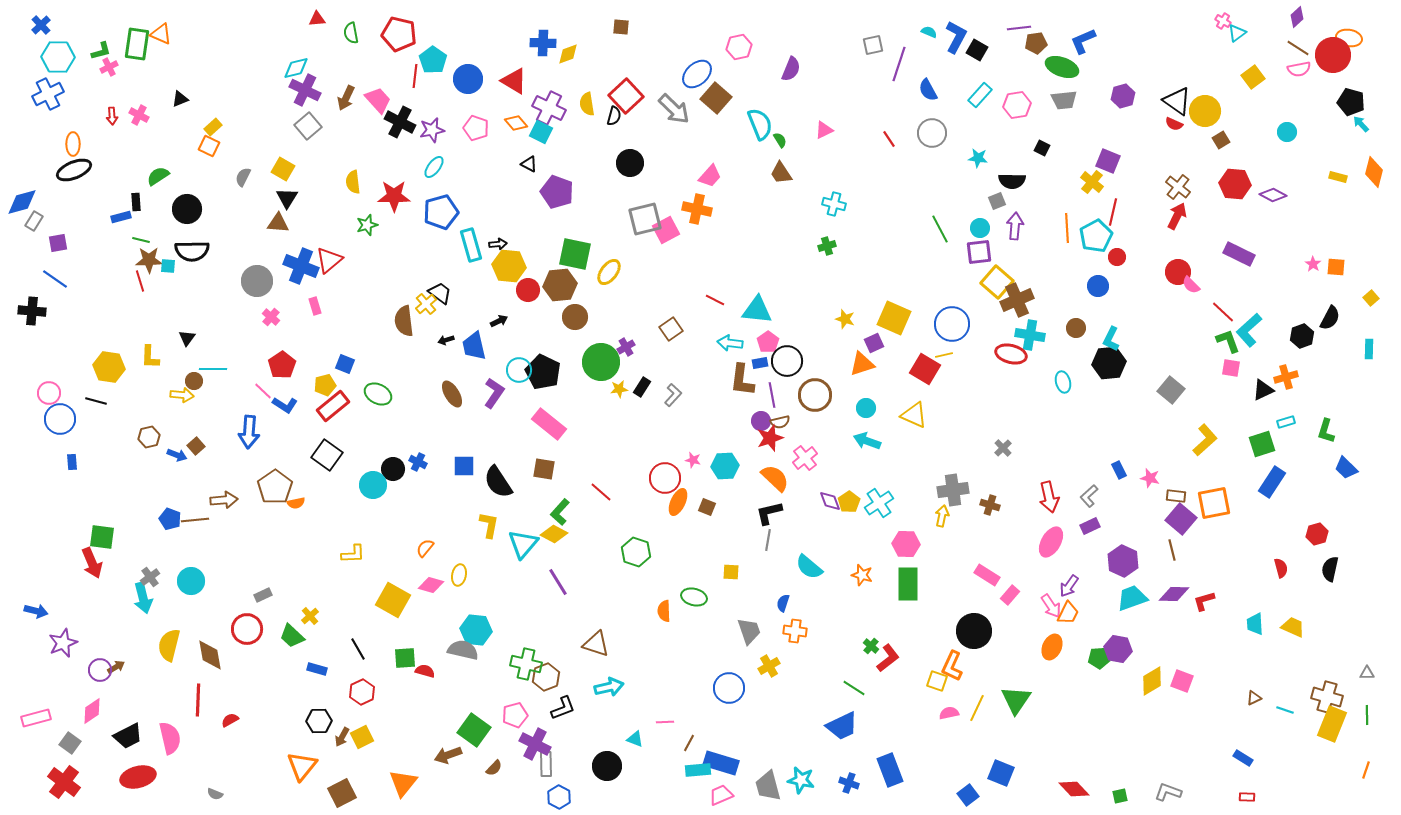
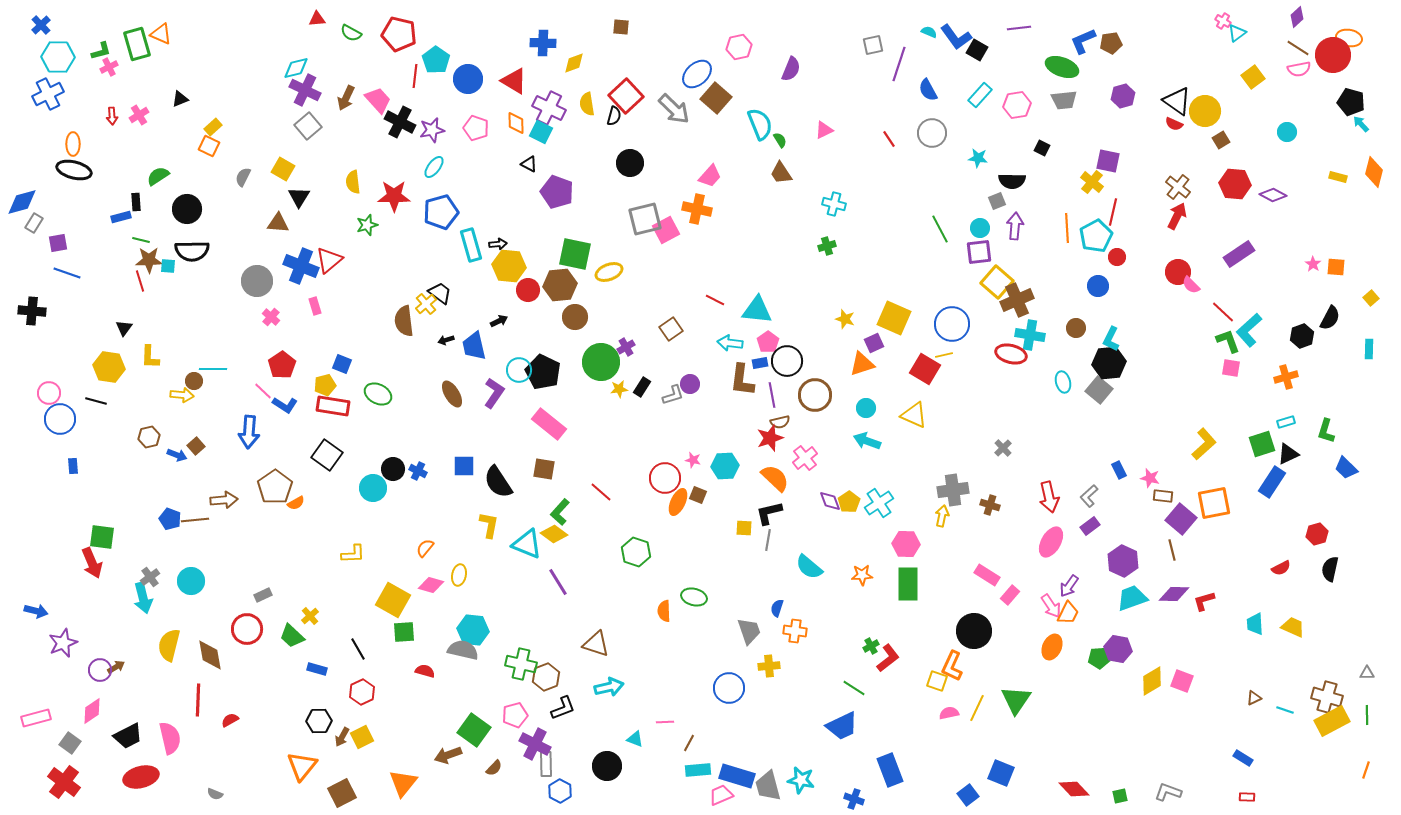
green semicircle at (351, 33): rotated 50 degrees counterclockwise
blue L-shape at (956, 37): rotated 116 degrees clockwise
brown pentagon at (1036, 43): moved 75 px right
green rectangle at (137, 44): rotated 24 degrees counterclockwise
yellow diamond at (568, 54): moved 6 px right, 9 px down
cyan pentagon at (433, 60): moved 3 px right
pink cross at (139, 115): rotated 30 degrees clockwise
orange diamond at (516, 123): rotated 40 degrees clockwise
purple square at (1108, 161): rotated 10 degrees counterclockwise
black ellipse at (74, 170): rotated 36 degrees clockwise
black triangle at (287, 198): moved 12 px right, 1 px up
gray rectangle at (34, 221): moved 2 px down
purple rectangle at (1239, 254): rotated 60 degrees counterclockwise
yellow ellipse at (609, 272): rotated 32 degrees clockwise
blue line at (55, 279): moved 12 px right, 6 px up; rotated 16 degrees counterclockwise
black triangle at (187, 338): moved 63 px left, 10 px up
blue square at (345, 364): moved 3 px left
gray square at (1171, 390): moved 72 px left
black triangle at (1263, 390): moved 25 px right, 64 px down
gray L-shape at (673, 395): rotated 30 degrees clockwise
red rectangle at (333, 406): rotated 48 degrees clockwise
purple circle at (761, 421): moved 71 px left, 37 px up
yellow L-shape at (1205, 440): moved 1 px left, 4 px down
blue rectangle at (72, 462): moved 1 px right, 4 px down
blue cross at (418, 462): moved 9 px down
cyan circle at (373, 485): moved 3 px down
brown rectangle at (1176, 496): moved 13 px left
orange semicircle at (296, 503): rotated 18 degrees counterclockwise
brown square at (707, 507): moved 9 px left, 12 px up
purple rectangle at (1090, 526): rotated 12 degrees counterclockwise
yellow diamond at (554, 534): rotated 8 degrees clockwise
cyan triangle at (523, 544): moved 4 px right; rotated 48 degrees counterclockwise
red semicircle at (1281, 568): rotated 78 degrees clockwise
yellow square at (731, 572): moved 13 px right, 44 px up
orange star at (862, 575): rotated 20 degrees counterclockwise
blue semicircle at (783, 603): moved 6 px left, 5 px down
cyan hexagon at (476, 630): moved 3 px left
green cross at (871, 646): rotated 21 degrees clockwise
green square at (405, 658): moved 1 px left, 26 px up
green cross at (526, 664): moved 5 px left
yellow cross at (769, 666): rotated 25 degrees clockwise
yellow rectangle at (1332, 724): moved 3 px up; rotated 40 degrees clockwise
blue rectangle at (721, 763): moved 16 px right, 13 px down
red ellipse at (138, 777): moved 3 px right
blue cross at (849, 783): moved 5 px right, 16 px down
blue hexagon at (559, 797): moved 1 px right, 6 px up
